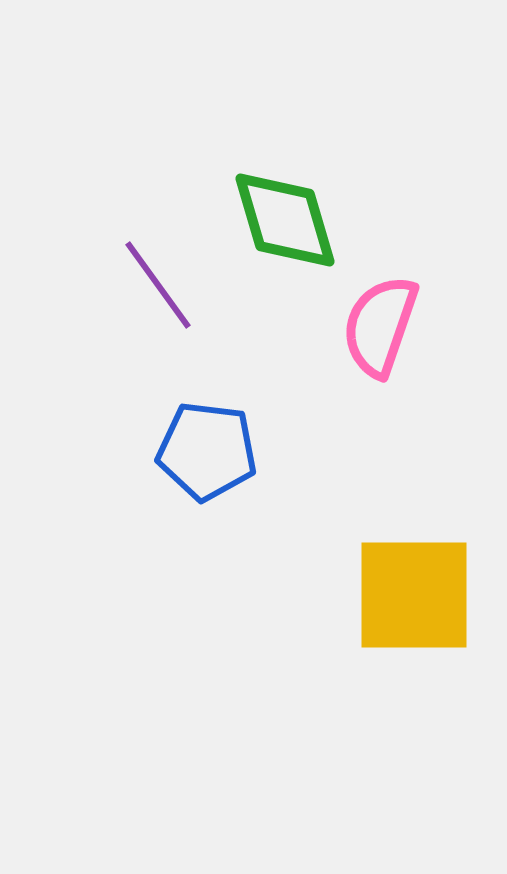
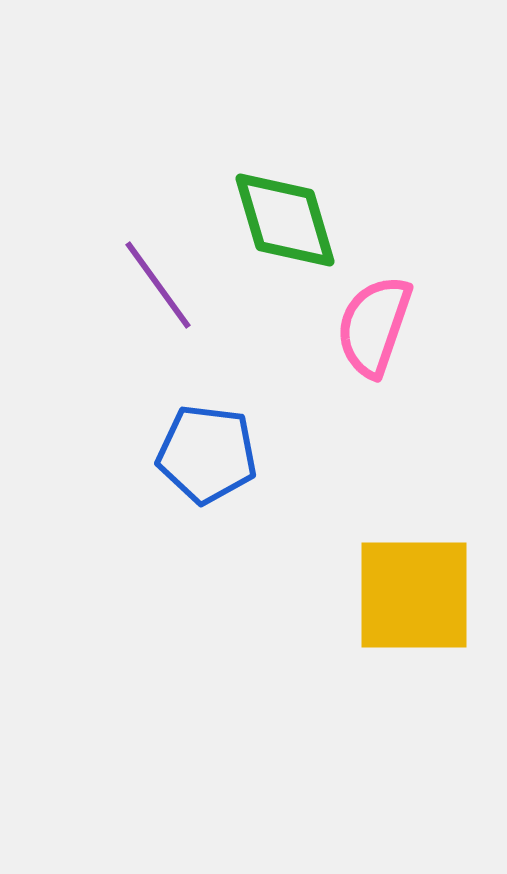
pink semicircle: moved 6 px left
blue pentagon: moved 3 px down
